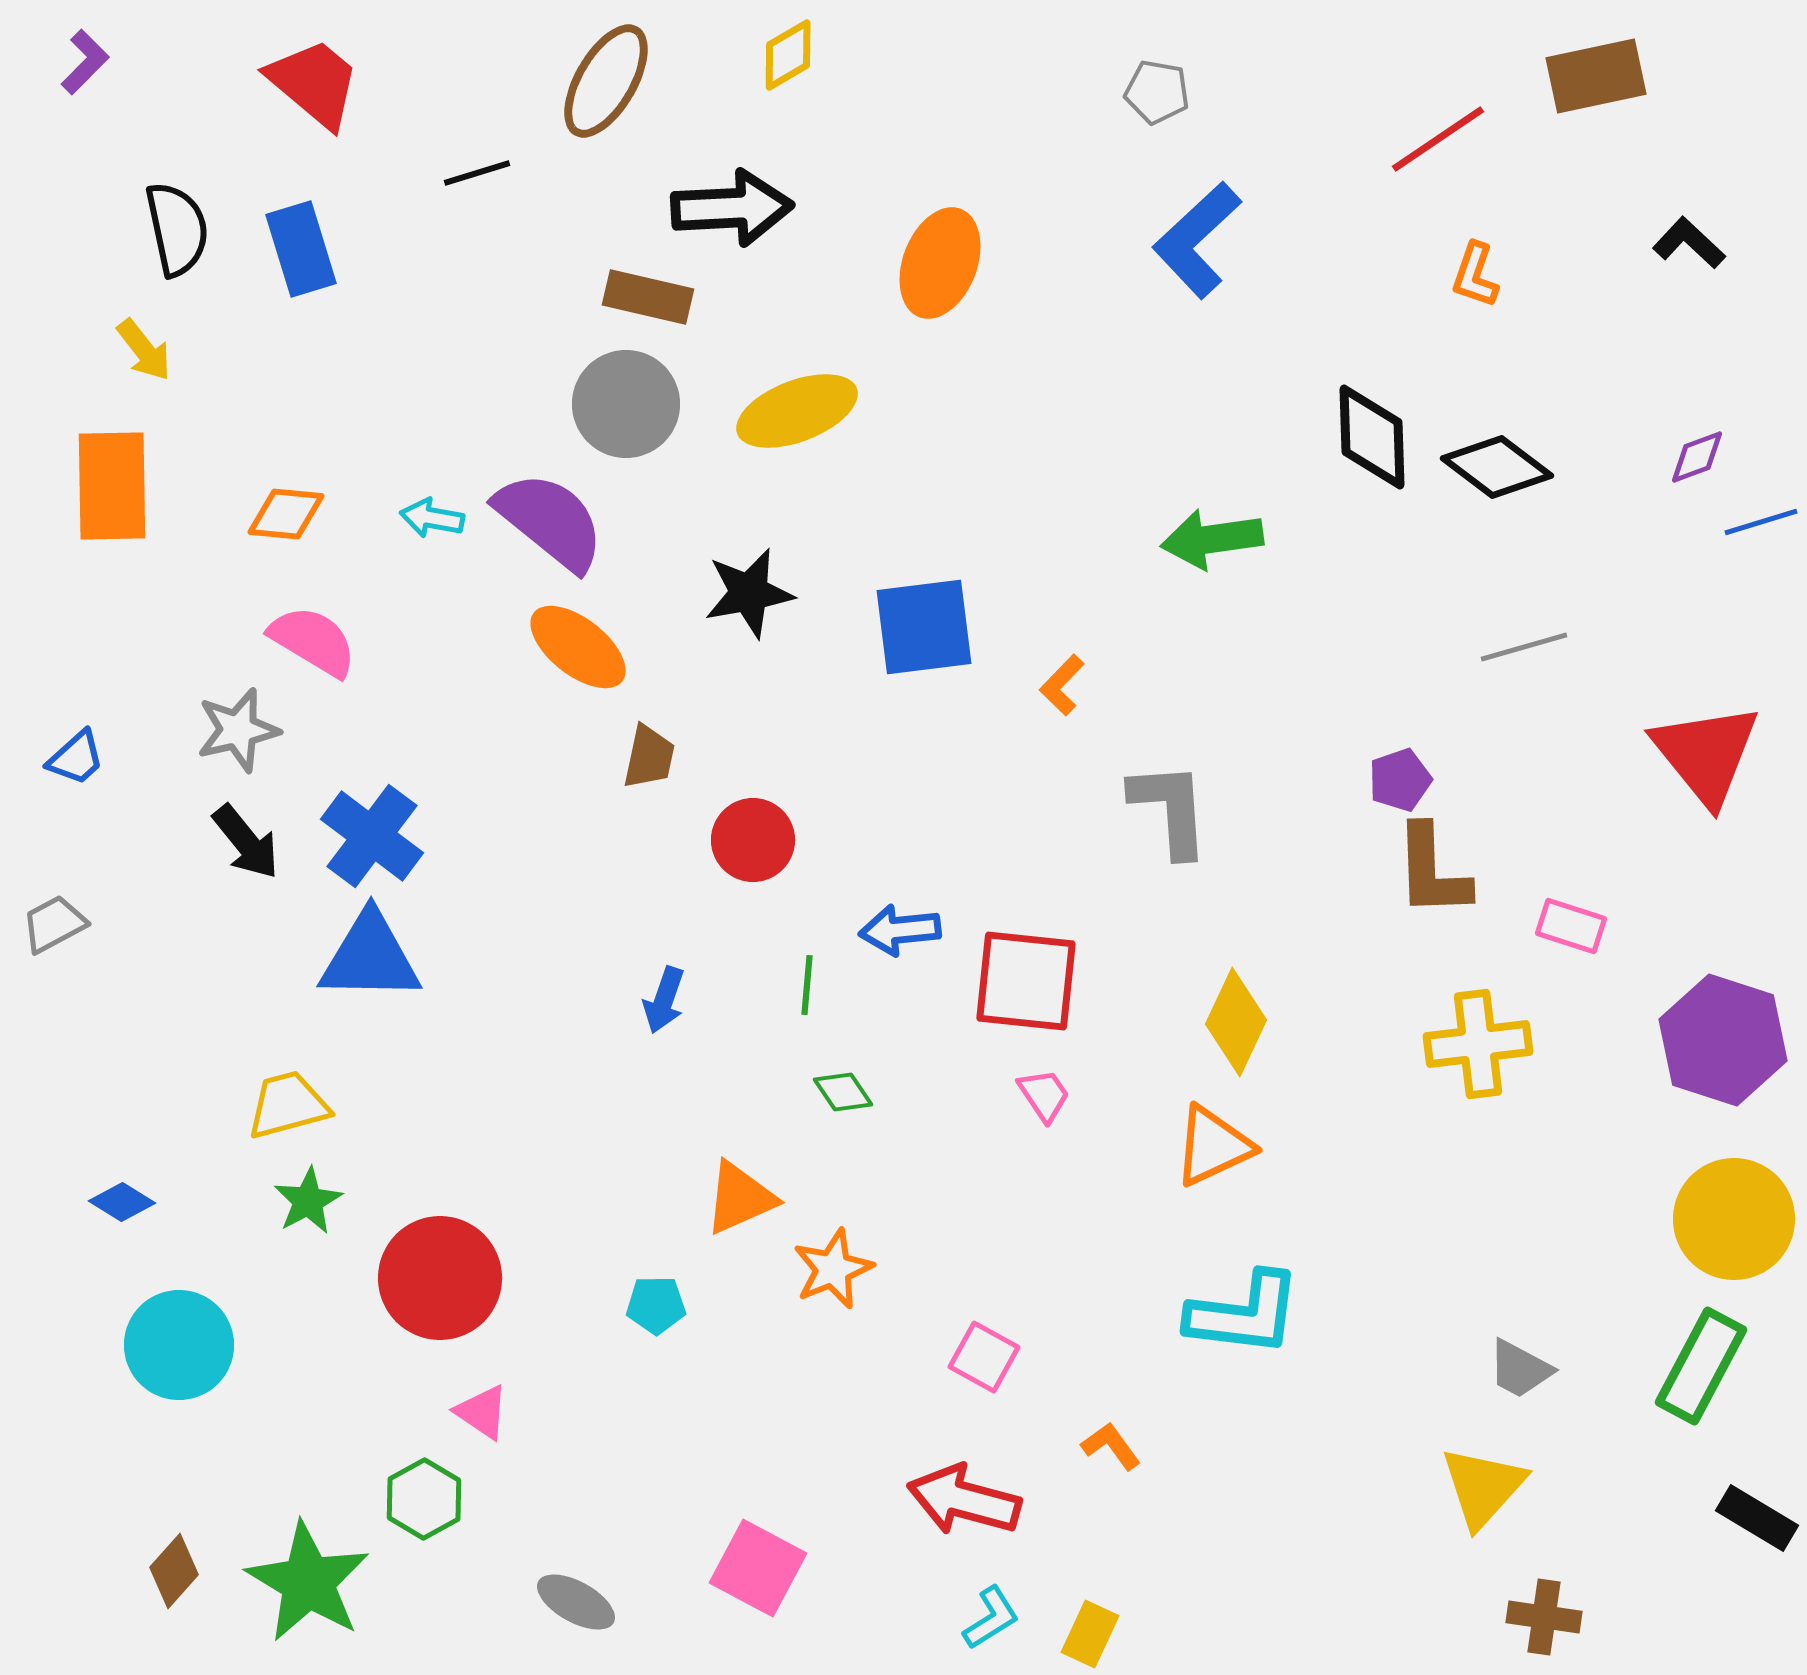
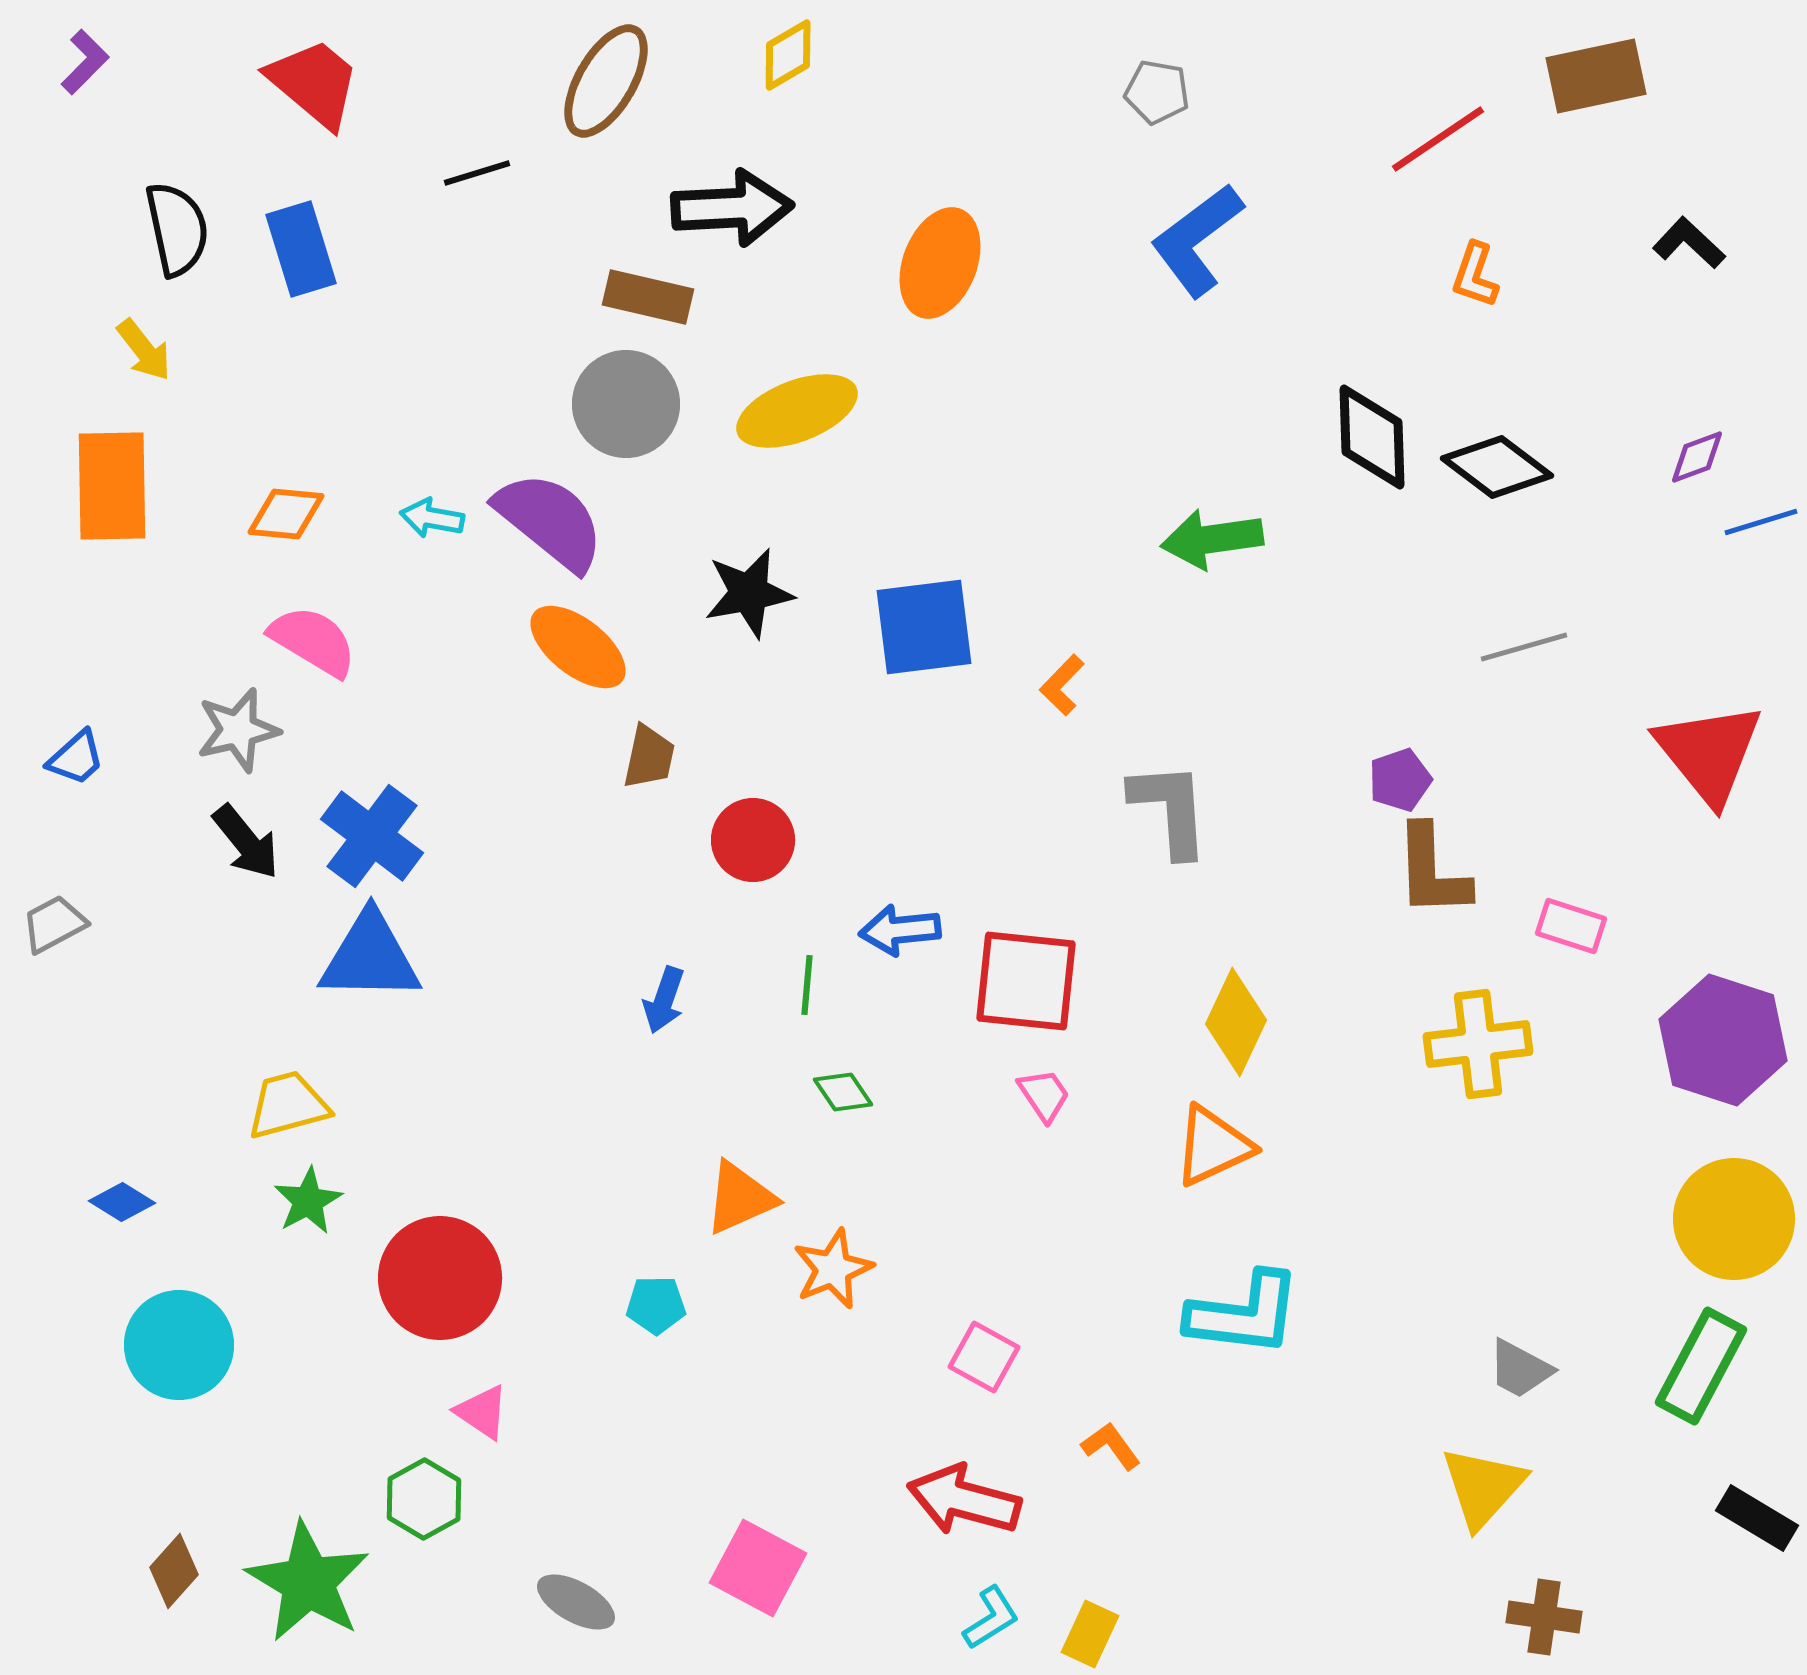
blue L-shape at (1197, 240): rotated 6 degrees clockwise
red triangle at (1706, 754): moved 3 px right, 1 px up
